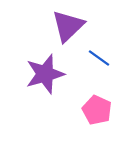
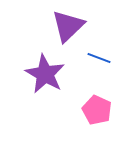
blue line: rotated 15 degrees counterclockwise
purple star: rotated 27 degrees counterclockwise
